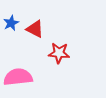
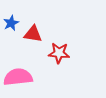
red triangle: moved 2 px left, 5 px down; rotated 18 degrees counterclockwise
